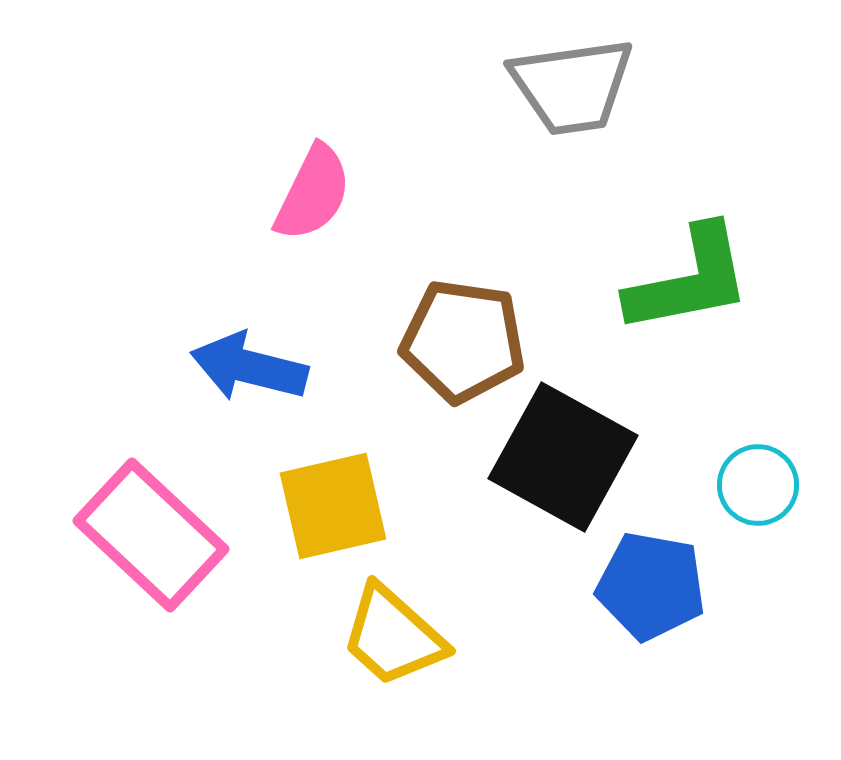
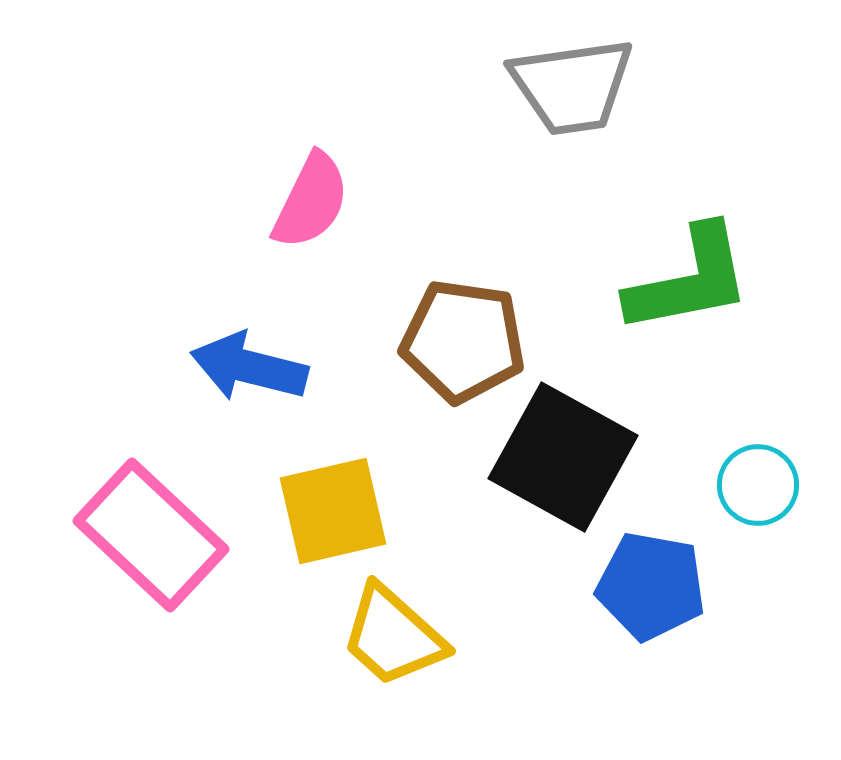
pink semicircle: moved 2 px left, 8 px down
yellow square: moved 5 px down
